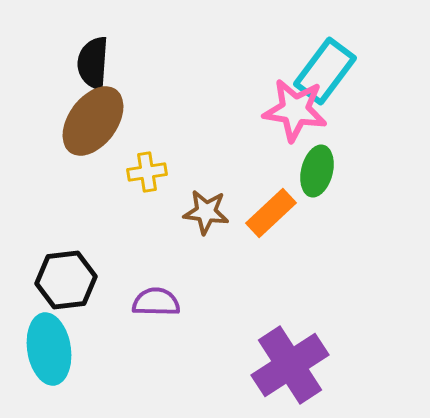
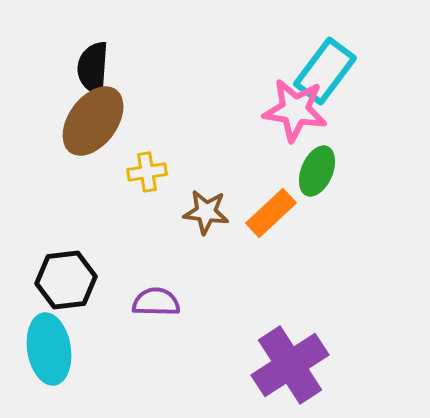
black semicircle: moved 5 px down
green ellipse: rotated 9 degrees clockwise
